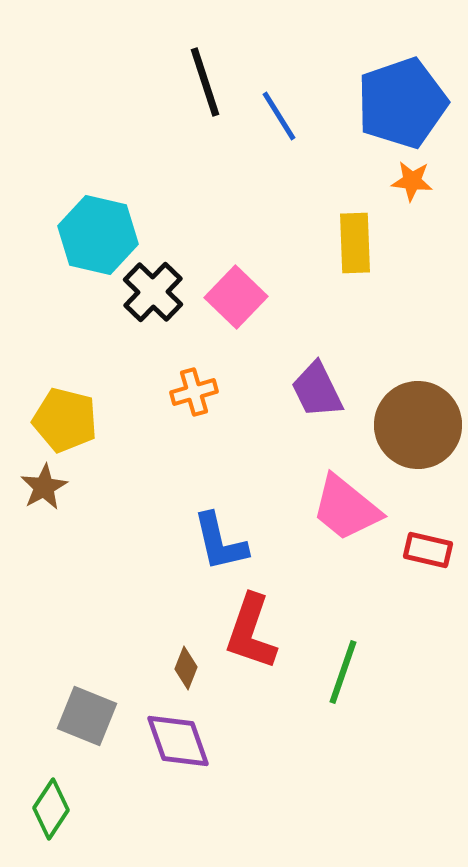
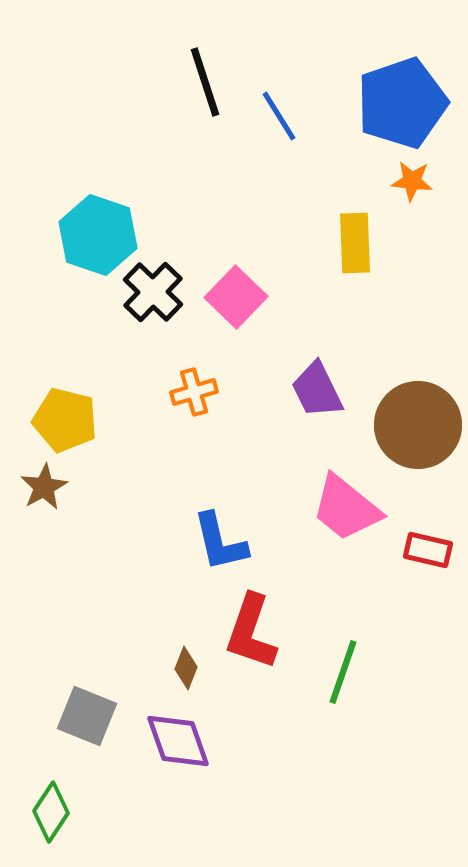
cyan hexagon: rotated 6 degrees clockwise
green diamond: moved 3 px down
